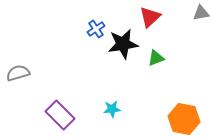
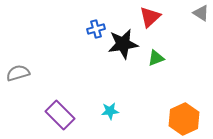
gray triangle: rotated 42 degrees clockwise
blue cross: rotated 18 degrees clockwise
cyan star: moved 2 px left, 2 px down
orange hexagon: rotated 24 degrees clockwise
